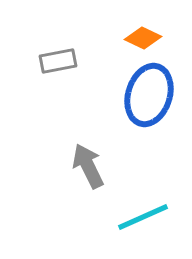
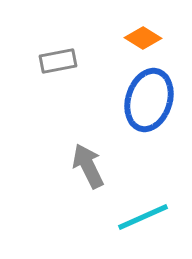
orange diamond: rotated 6 degrees clockwise
blue ellipse: moved 5 px down
